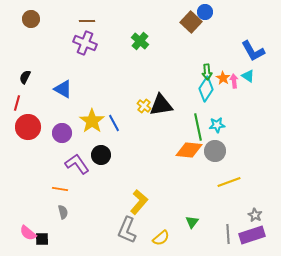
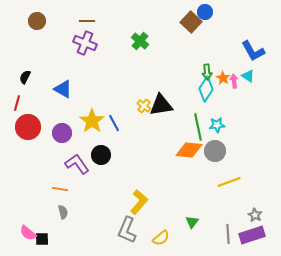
brown circle: moved 6 px right, 2 px down
